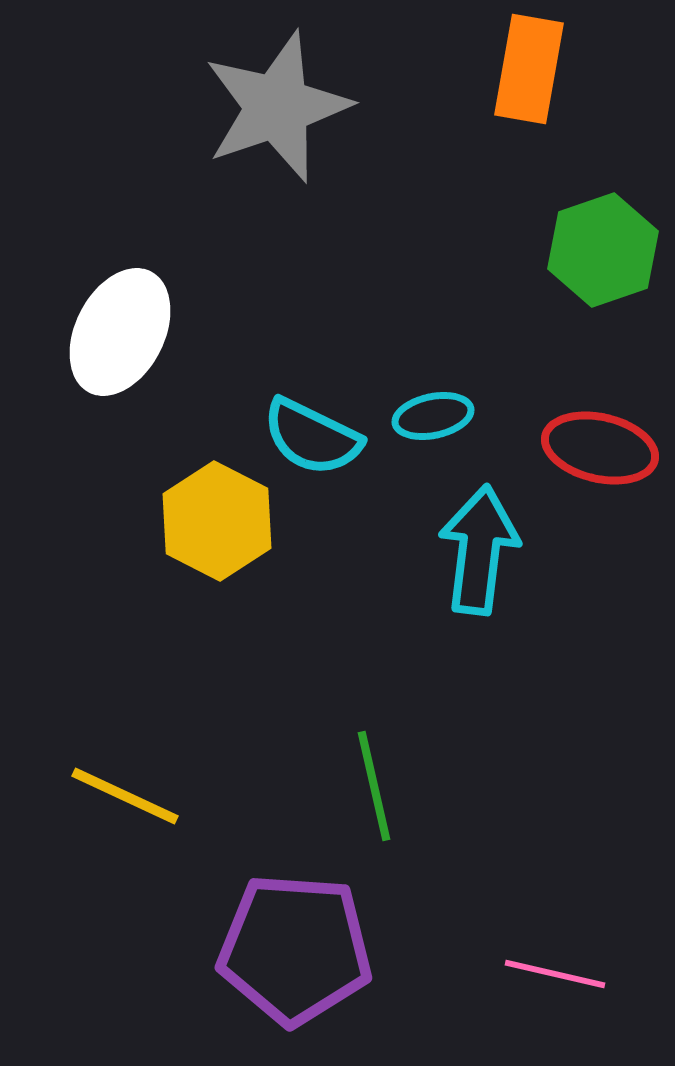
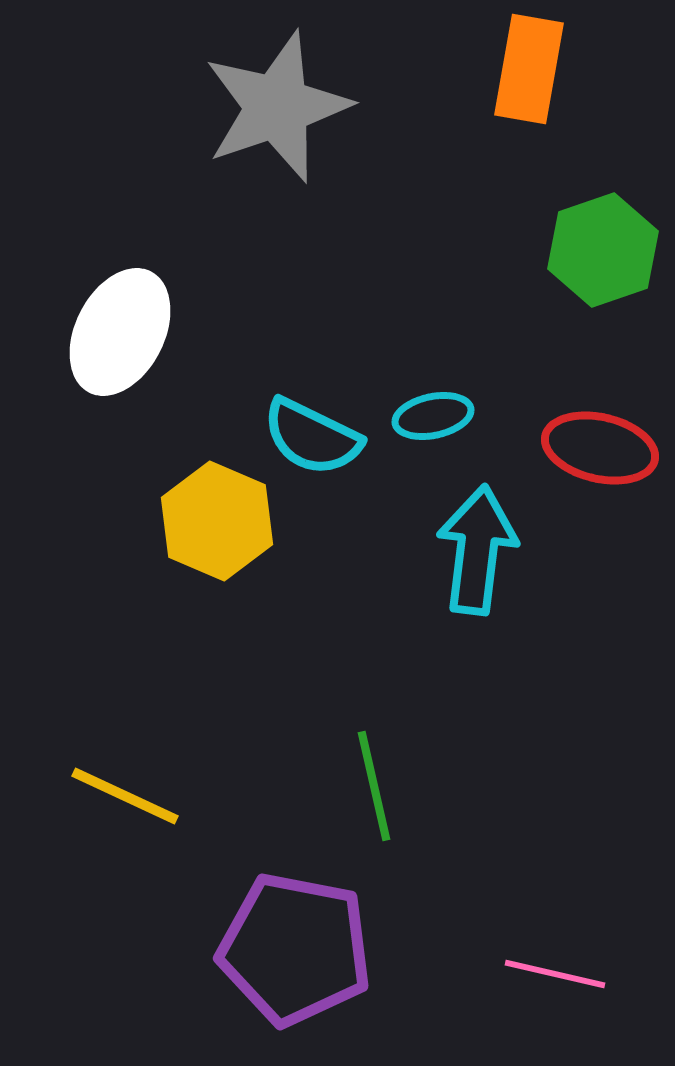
yellow hexagon: rotated 4 degrees counterclockwise
cyan arrow: moved 2 px left
purple pentagon: rotated 7 degrees clockwise
